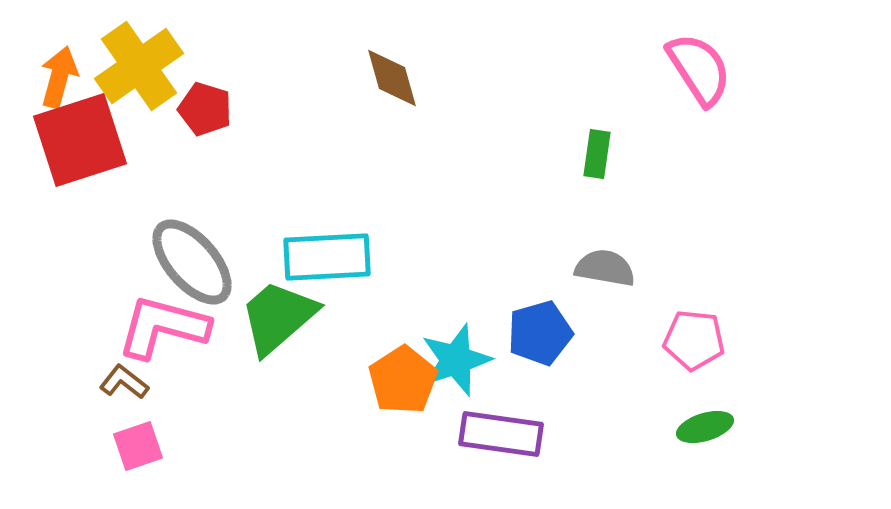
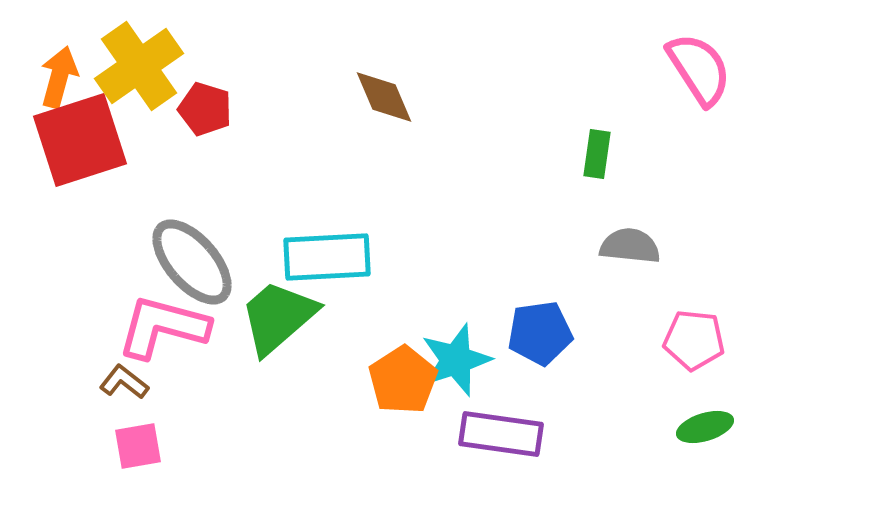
brown diamond: moved 8 px left, 19 px down; rotated 8 degrees counterclockwise
gray semicircle: moved 25 px right, 22 px up; rotated 4 degrees counterclockwise
blue pentagon: rotated 8 degrees clockwise
pink square: rotated 9 degrees clockwise
